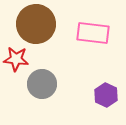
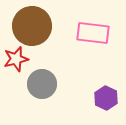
brown circle: moved 4 px left, 2 px down
red star: rotated 20 degrees counterclockwise
purple hexagon: moved 3 px down
